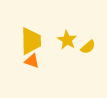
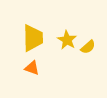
yellow trapezoid: moved 2 px right, 3 px up
orange triangle: moved 7 px down
